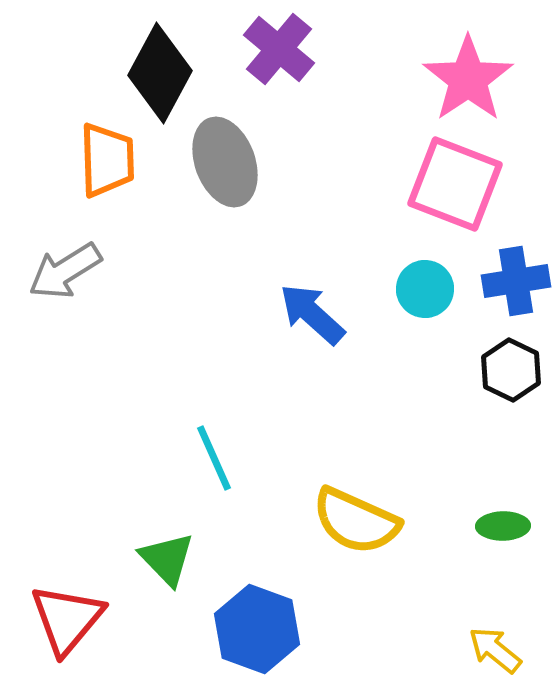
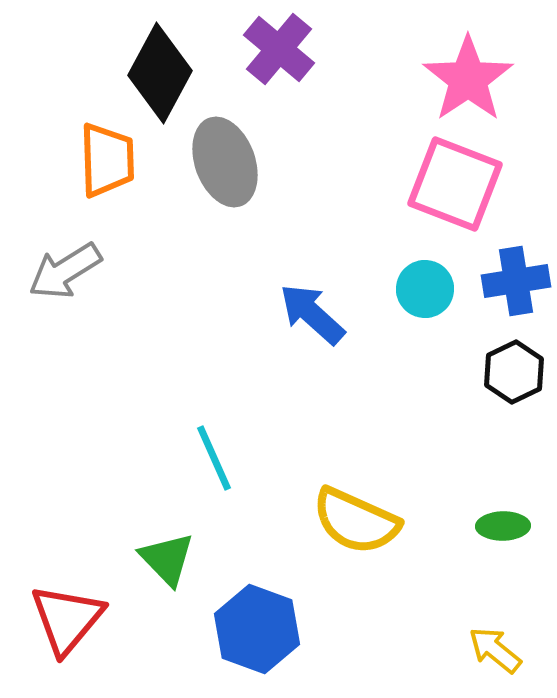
black hexagon: moved 3 px right, 2 px down; rotated 8 degrees clockwise
